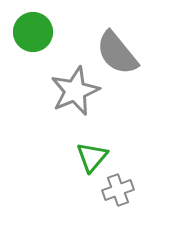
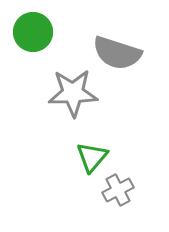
gray semicircle: rotated 33 degrees counterclockwise
gray star: moved 2 px left, 2 px down; rotated 21 degrees clockwise
gray cross: rotated 8 degrees counterclockwise
